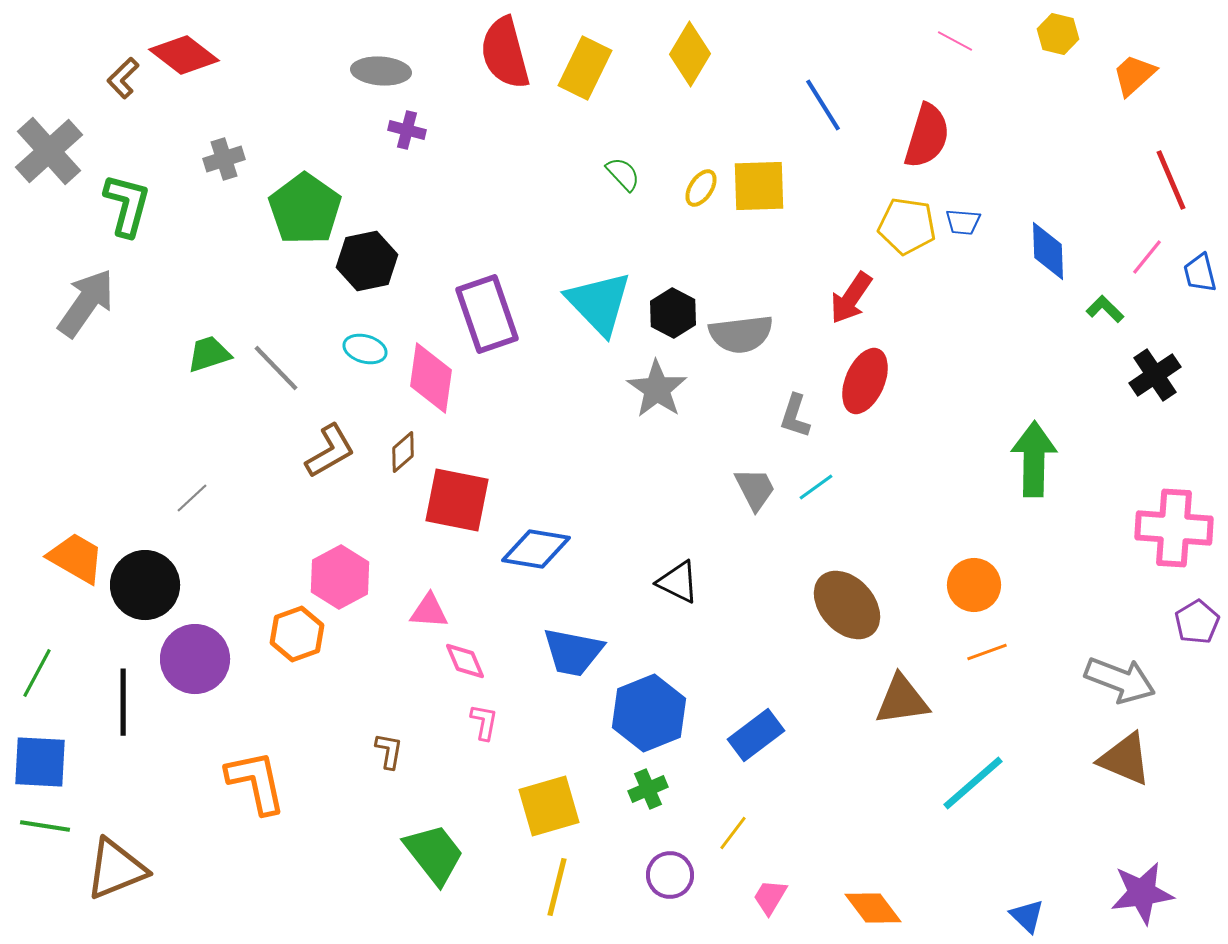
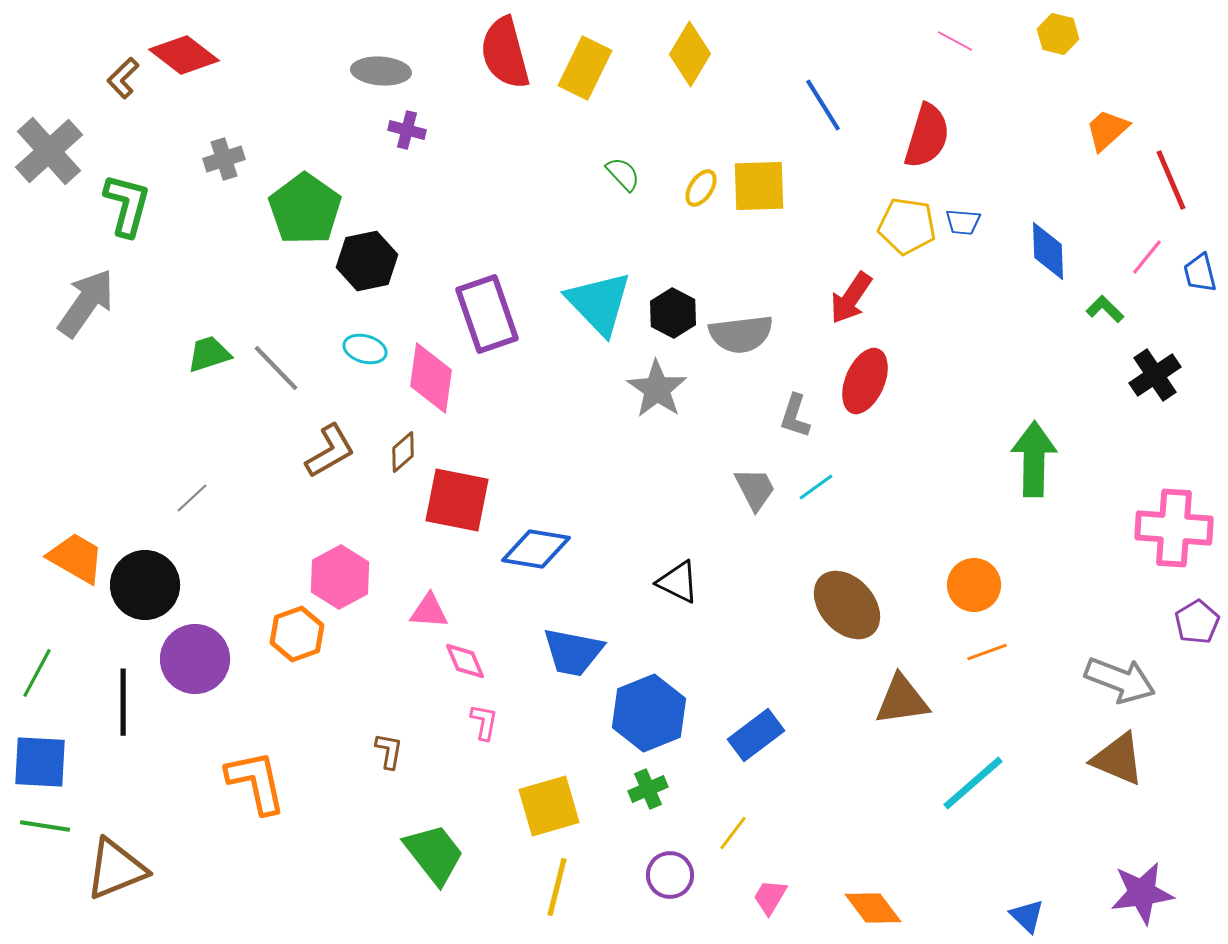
orange trapezoid at (1134, 75): moved 27 px left, 55 px down
brown triangle at (1125, 759): moved 7 px left
